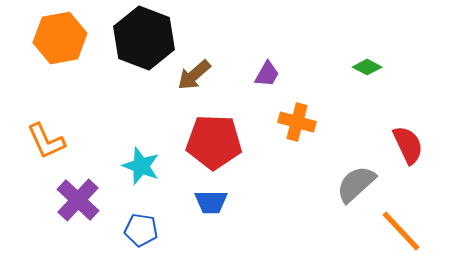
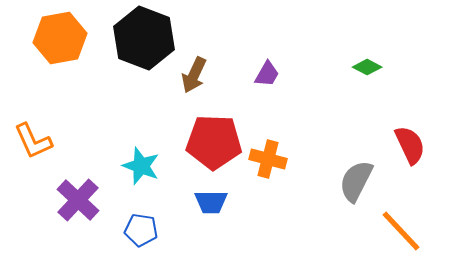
brown arrow: rotated 24 degrees counterclockwise
orange cross: moved 29 px left, 37 px down
orange L-shape: moved 13 px left
red semicircle: moved 2 px right
gray semicircle: moved 3 px up; rotated 21 degrees counterclockwise
